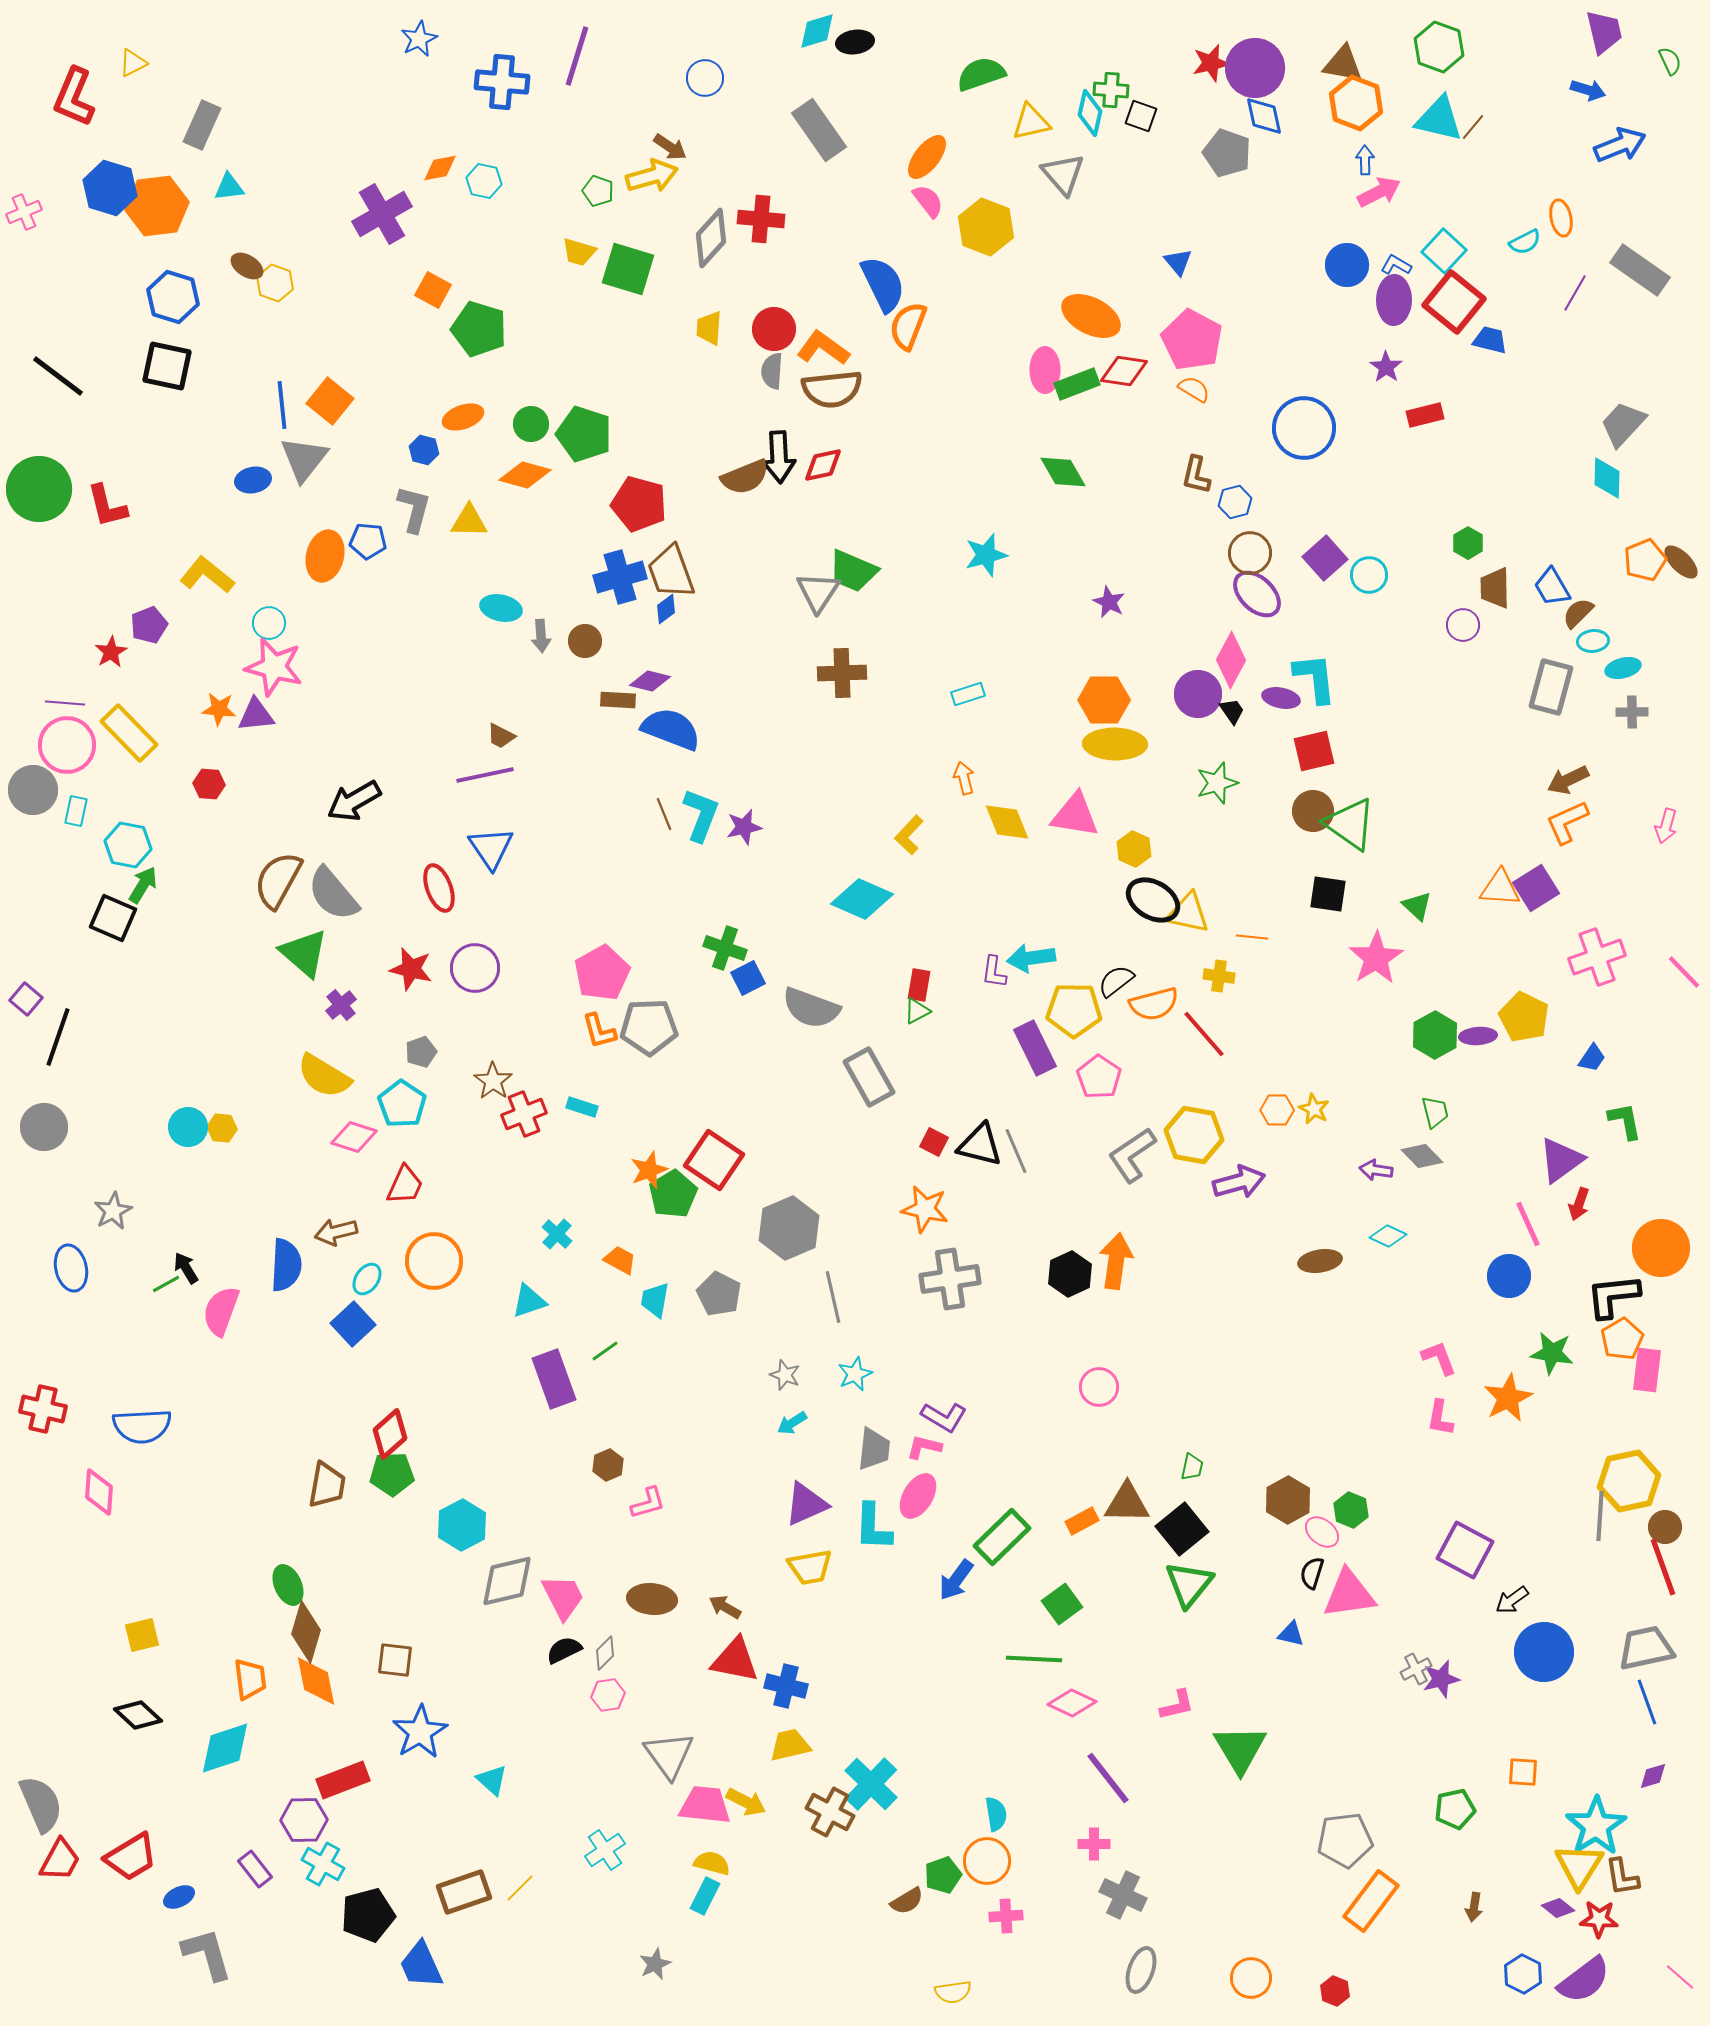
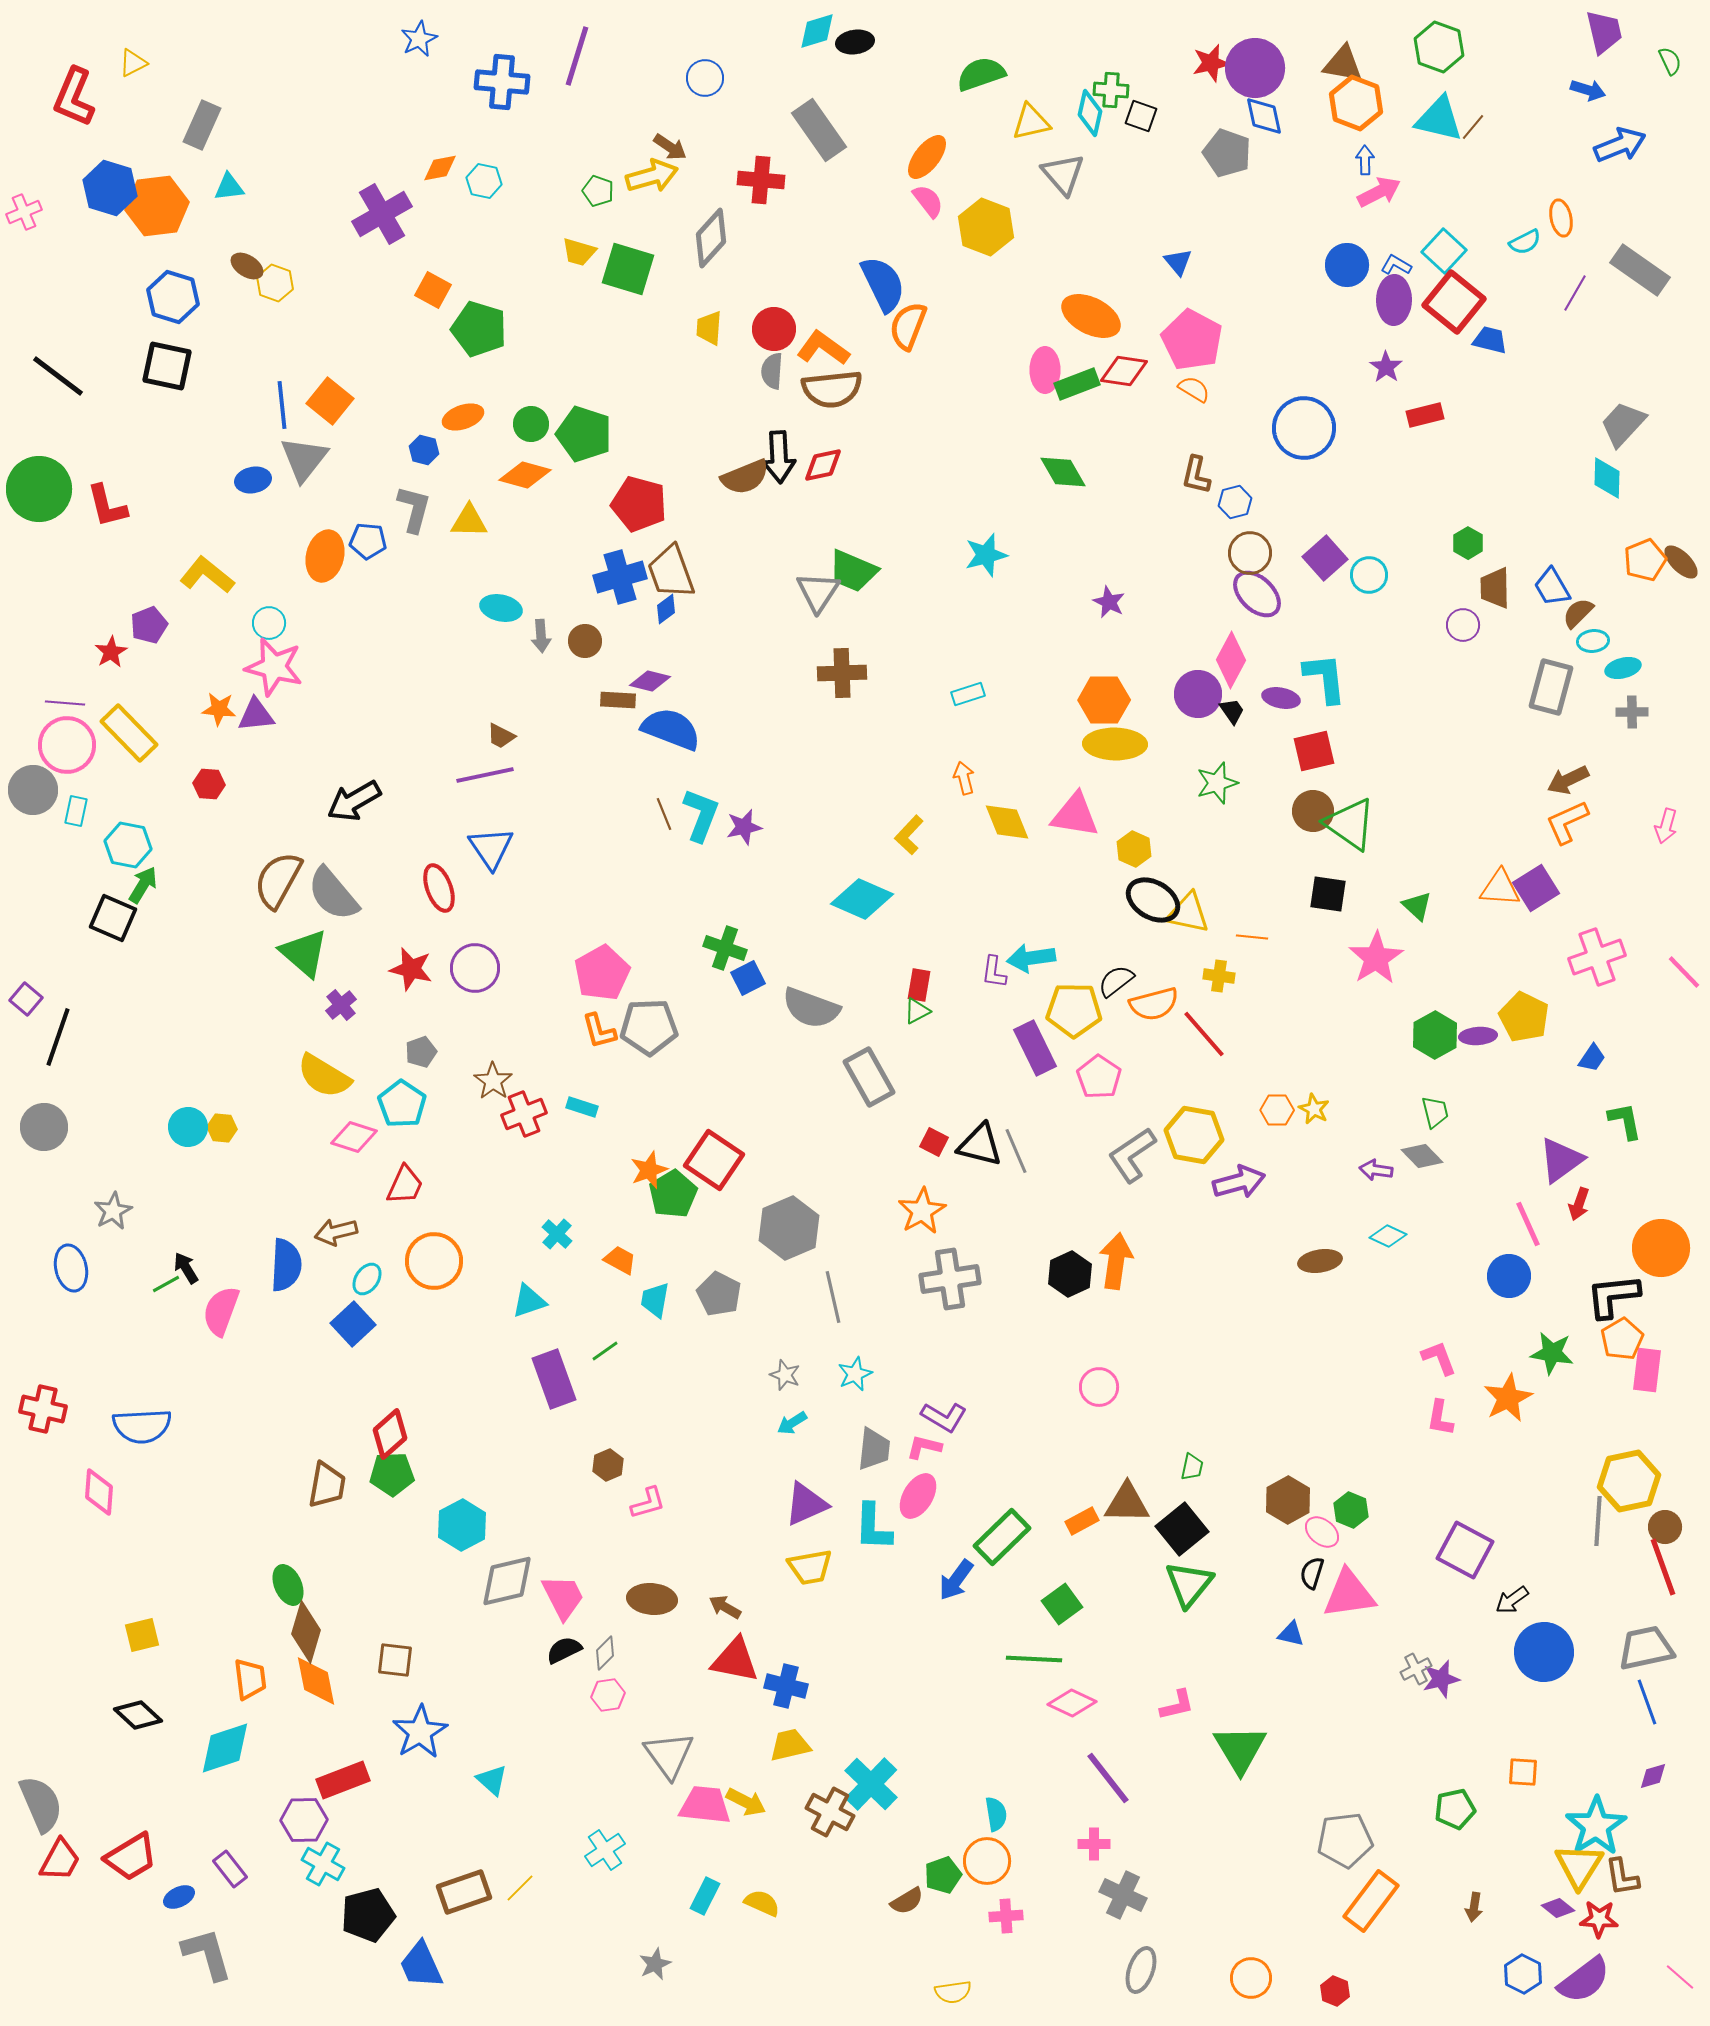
red cross at (761, 219): moved 39 px up
cyan L-shape at (1315, 678): moved 10 px right
orange star at (925, 1209): moved 3 px left, 2 px down; rotated 30 degrees clockwise
gray line at (1600, 1516): moved 2 px left, 5 px down
yellow semicircle at (712, 1863): moved 50 px right, 40 px down; rotated 9 degrees clockwise
purple rectangle at (255, 1869): moved 25 px left
